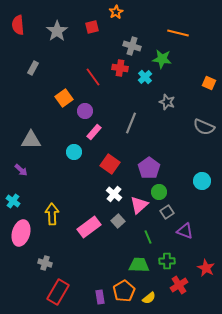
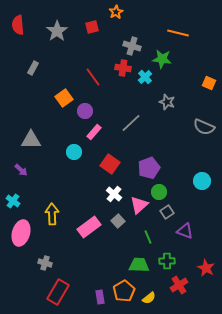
red cross at (120, 68): moved 3 px right
gray line at (131, 123): rotated 25 degrees clockwise
purple pentagon at (149, 168): rotated 15 degrees clockwise
